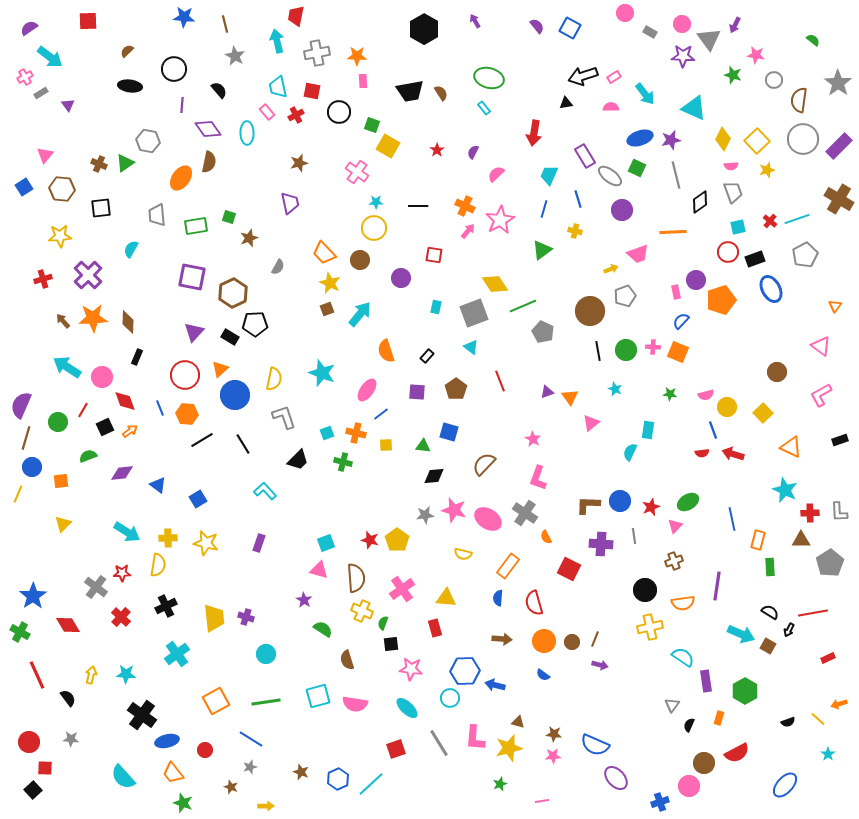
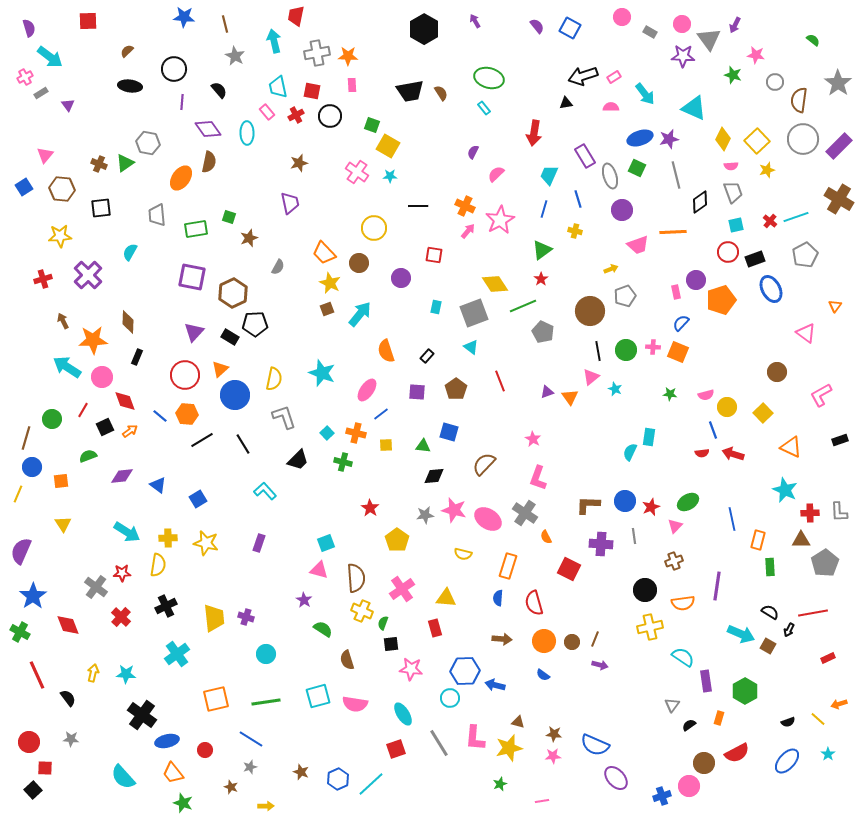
pink circle at (625, 13): moved 3 px left, 4 px down
purple semicircle at (29, 28): rotated 108 degrees clockwise
cyan arrow at (277, 41): moved 3 px left
orange star at (357, 56): moved 9 px left
gray circle at (774, 80): moved 1 px right, 2 px down
pink rectangle at (363, 81): moved 11 px left, 4 px down
purple line at (182, 105): moved 3 px up
black circle at (339, 112): moved 9 px left, 4 px down
purple star at (671, 140): moved 2 px left, 1 px up
gray hexagon at (148, 141): moved 2 px down
red star at (437, 150): moved 104 px right, 129 px down
gray ellipse at (610, 176): rotated 35 degrees clockwise
cyan star at (376, 202): moved 14 px right, 26 px up
cyan line at (797, 219): moved 1 px left, 2 px up
green rectangle at (196, 226): moved 3 px down
cyan square at (738, 227): moved 2 px left, 2 px up
cyan semicircle at (131, 249): moved 1 px left, 3 px down
pink trapezoid at (638, 254): moved 9 px up
brown circle at (360, 260): moved 1 px left, 3 px down
orange star at (93, 318): moved 22 px down
brown arrow at (63, 321): rotated 14 degrees clockwise
blue semicircle at (681, 321): moved 2 px down
pink triangle at (821, 346): moved 15 px left, 13 px up
purple semicircle at (21, 405): moved 146 px down
blue line at (160, 408): moved 8 px down; rotated 28 degrees counterclockwise
green circle at (58, 422): moved 6 px left, 3 px up
pink triangle at (591, 423): moved 46 px up
cyan rectangle at (648, 430): moved 1 px right, 7 px down
cyan square at (327, 433): rotated 24 degrees counterclockwise
purple diamond at (122, 473): moved 3 px down
blue circle at (620, 501): moved 5 px right
yellow triangle at (63, 524): rotated 18 degrees counterclockwise
red star at (370, 540): moved 32 px up; rotated 18 degrees clockwise
gray pentagon at (830, 563): moved 5 px left
orange rectangle at (508, 566): rotated 20 degrees counterclockwise
red diamond at (68, 625): rotated 10 degrees clockwise
yellow arrow at (91, 675): moved 2 px right, 2 px up
orange square at (216, 701): moved 2 px up; rotated 16 degrees clockwise
cyan ellipse at (407, 708): moved 4 px left, 6 px down; rotated 15 degrees clockwise
black semicircle at (689, 725): rotated 32 degrees clockwise
blue ellipse at (785, 785): moved 2 px right, 24 px up
blue cross at (660, 802): moved 2 px right, 6 px up
